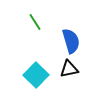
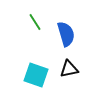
blue semicircle: moved 5 px left, 7 px up
cyan square: rotated 25 degrees counterclockwise
